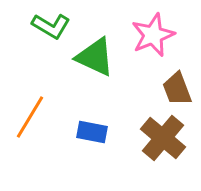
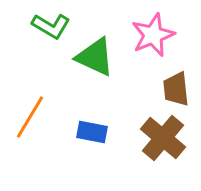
brown trapezoid: moved 1 px left; rotated 15 degrees clockwise
